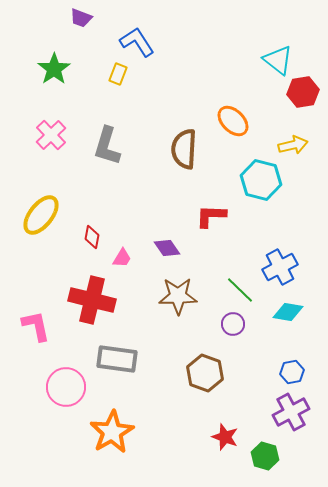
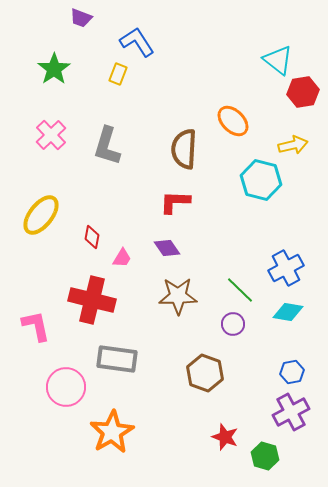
red L-shape: moved 36 px left, 14 px up
blue cross: moved 6 px right, 1 px down
